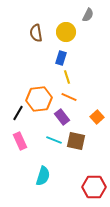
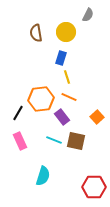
orange hexagon: moved 2 px right
